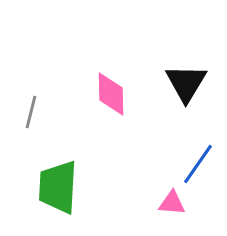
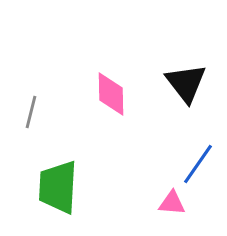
black triangle: rotated 9 degrees counterclockwise
